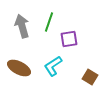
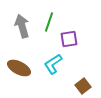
cyan L-shape: moved 2 px up
brown square: moved 7 px left, 9 px down; rotated 21 degrees clockwise
